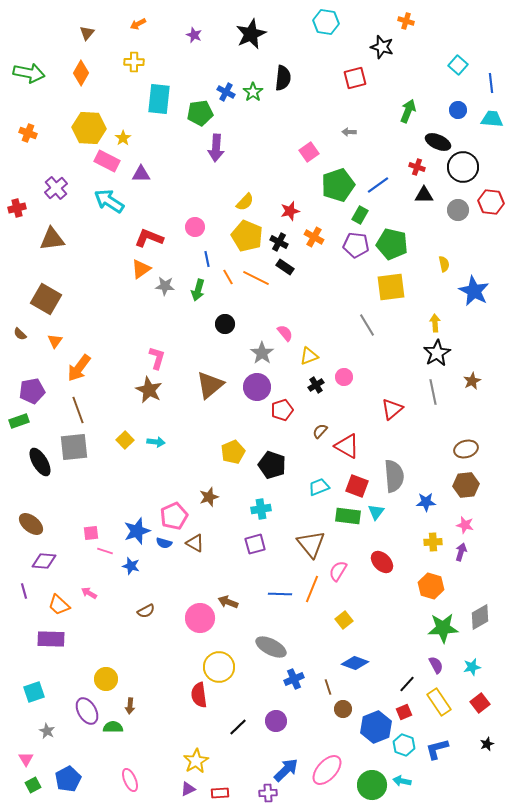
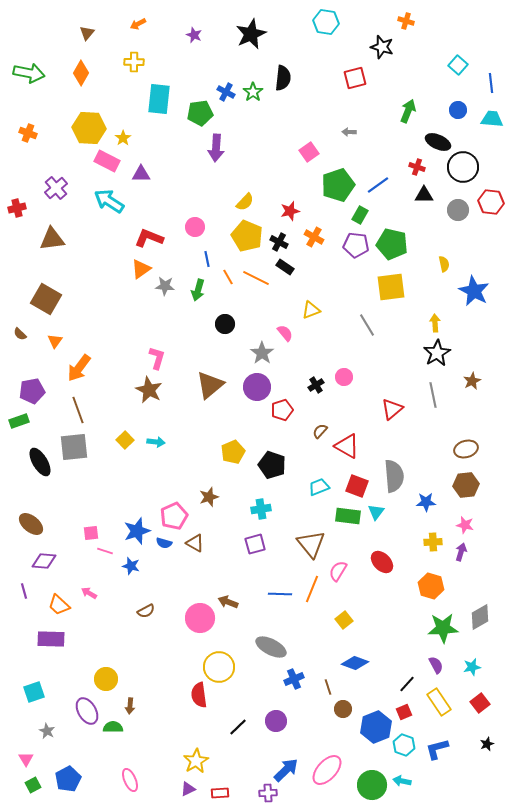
yellow triangle at (309, 356): moved 2 px right, 46 px up
gray line at (433, 392): moved 3 px down
